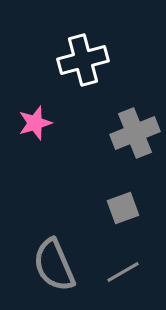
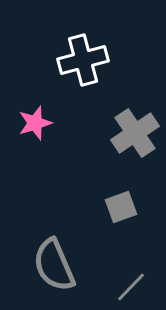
gray cross: rotated 12 degrees counterclockwise
gray square: moved 2 px left, 1 px up
gray line: moved 8 px right, 15 px down; rotated 16 degrees counterclockwise
